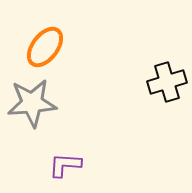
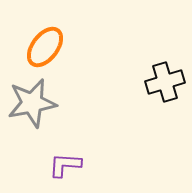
black cross: moved 2 px left
gray star: rotated 6 degrees counterclockwise
